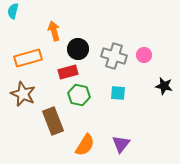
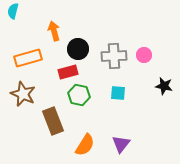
gray cross: rotated 20 degrees counterclockwise
